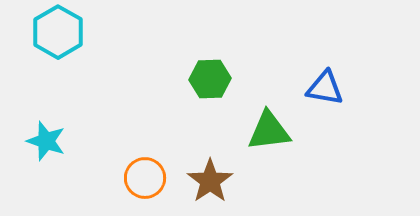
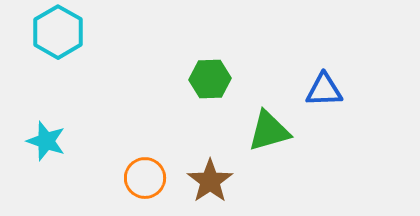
blue triangle: moved 1 px left, 2 px down; rotated 12 degrees counterclockwise
green triangle: rotated 9 degrees counterclockwise
